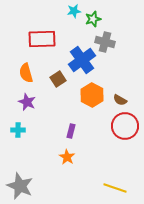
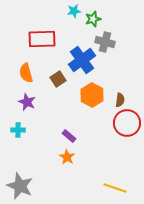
brown semicircle: rotated 112 degrees counterclockwise
red circle: moved 2 px right, 3 px up
purple rectangle: moved 2 px left, 5 px down; rotated 64 degrees counterclockwise
